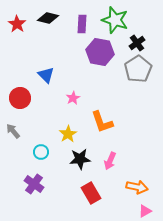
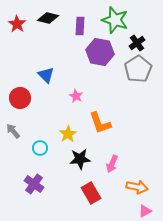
purple rectangle: moved 2 px left, 2 px down
pink star: moved 3 px right, 2 px up; rotated 16 degrees counterclockwise
orange L-shape: moved 2 px left, 1 px down
cyan circle: moved 1 px left, 4 px up
pink arrow: moved 2 px right, 3 px down
